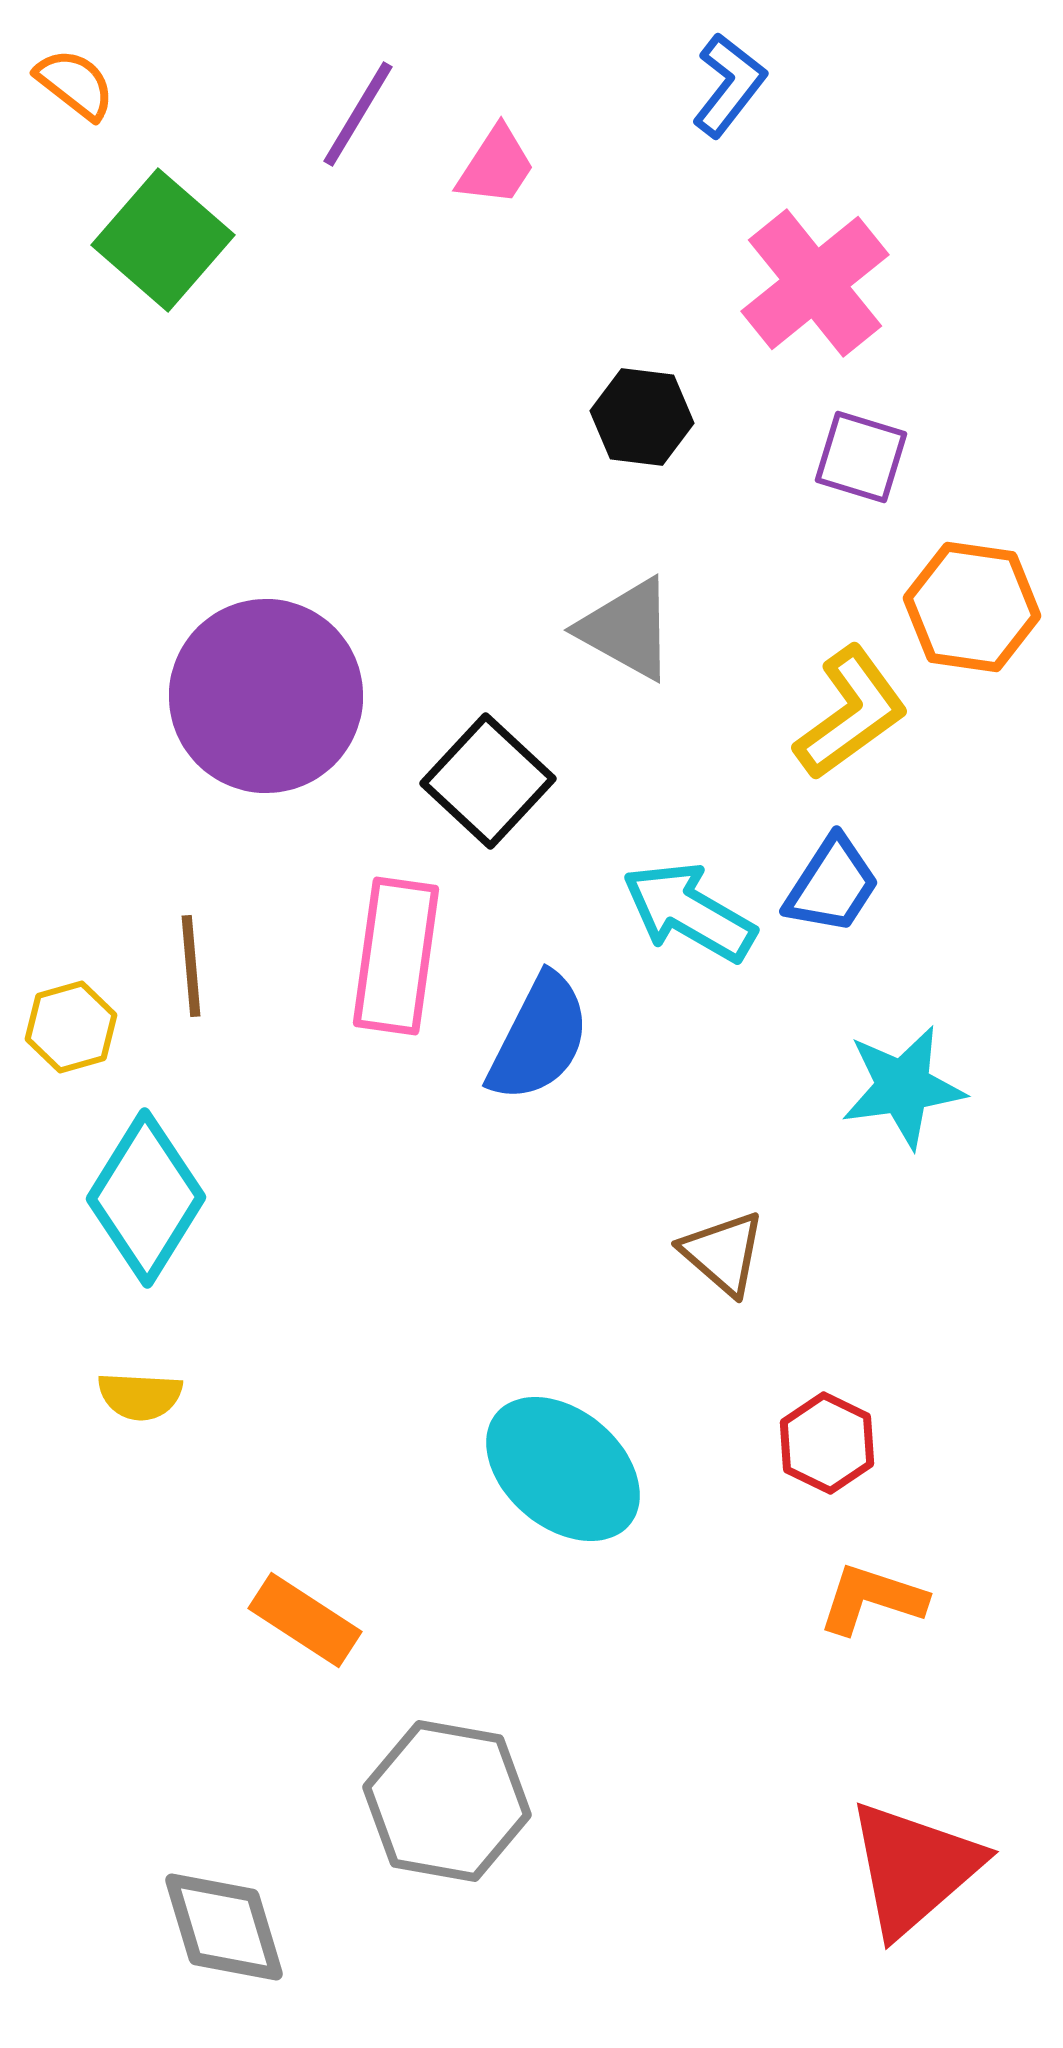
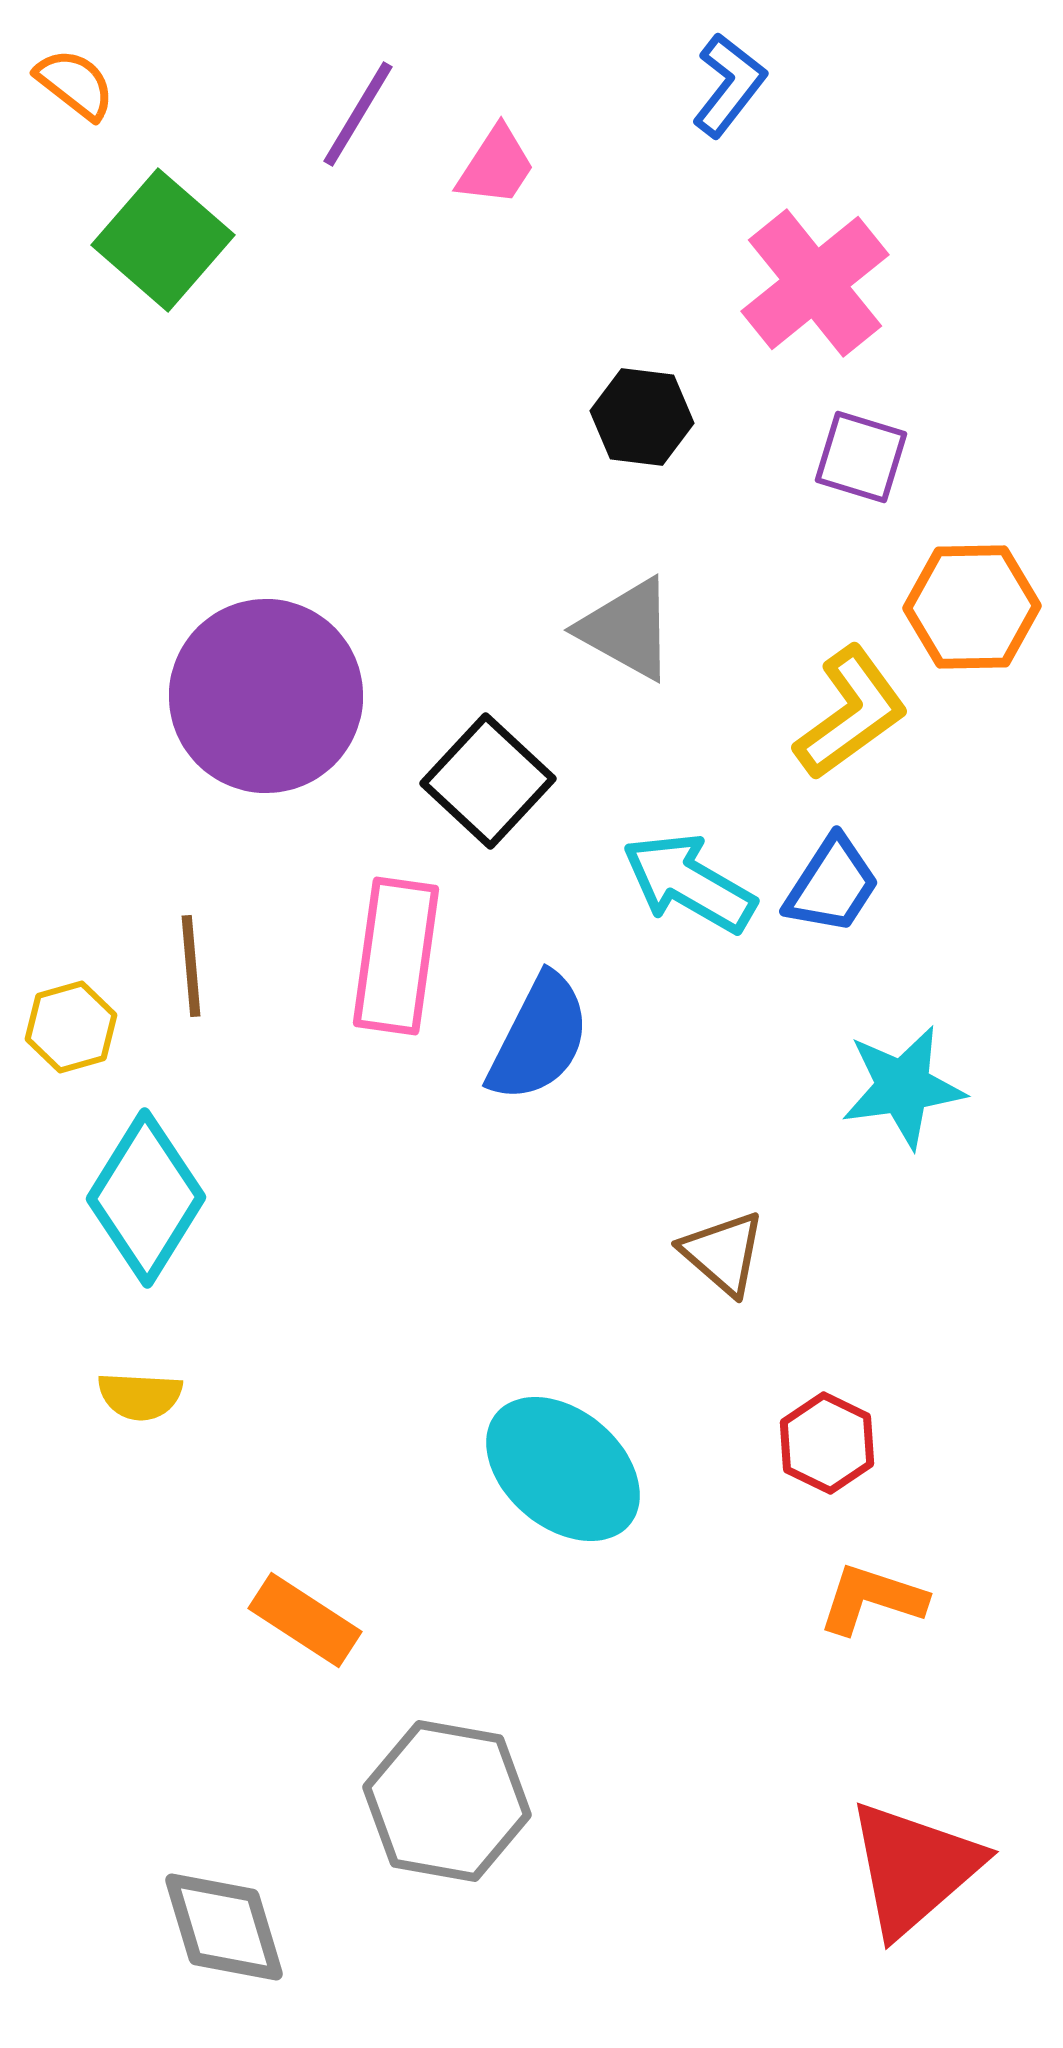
orange hexagon: rotated 9 degrees counterclockwise
cyan arrow: moved 29 px up
